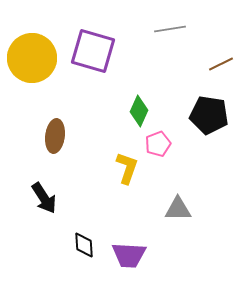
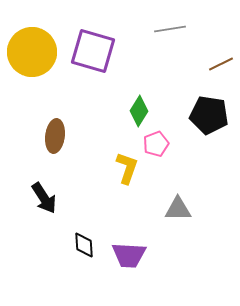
yellow circle: moved 6 px up
green diamond: rotated 8 degrees clockwise
pink pentagon: moved 2 px left
